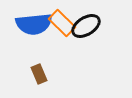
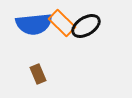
brown rectangle: moved 1 px left
